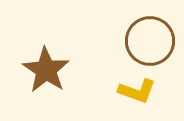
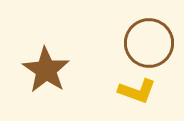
brown circle: moved 1 px left, 2 px down
